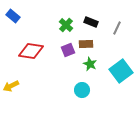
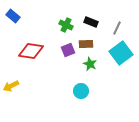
green cross: rotated 16 degrees counterclockwise
cyan square: moved 18 px up
cyan circle: moved 1 px left, 1 px down
